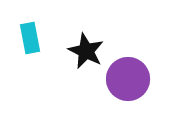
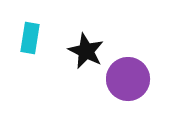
cyan rectangle: rotated 20 degrees clockwise
